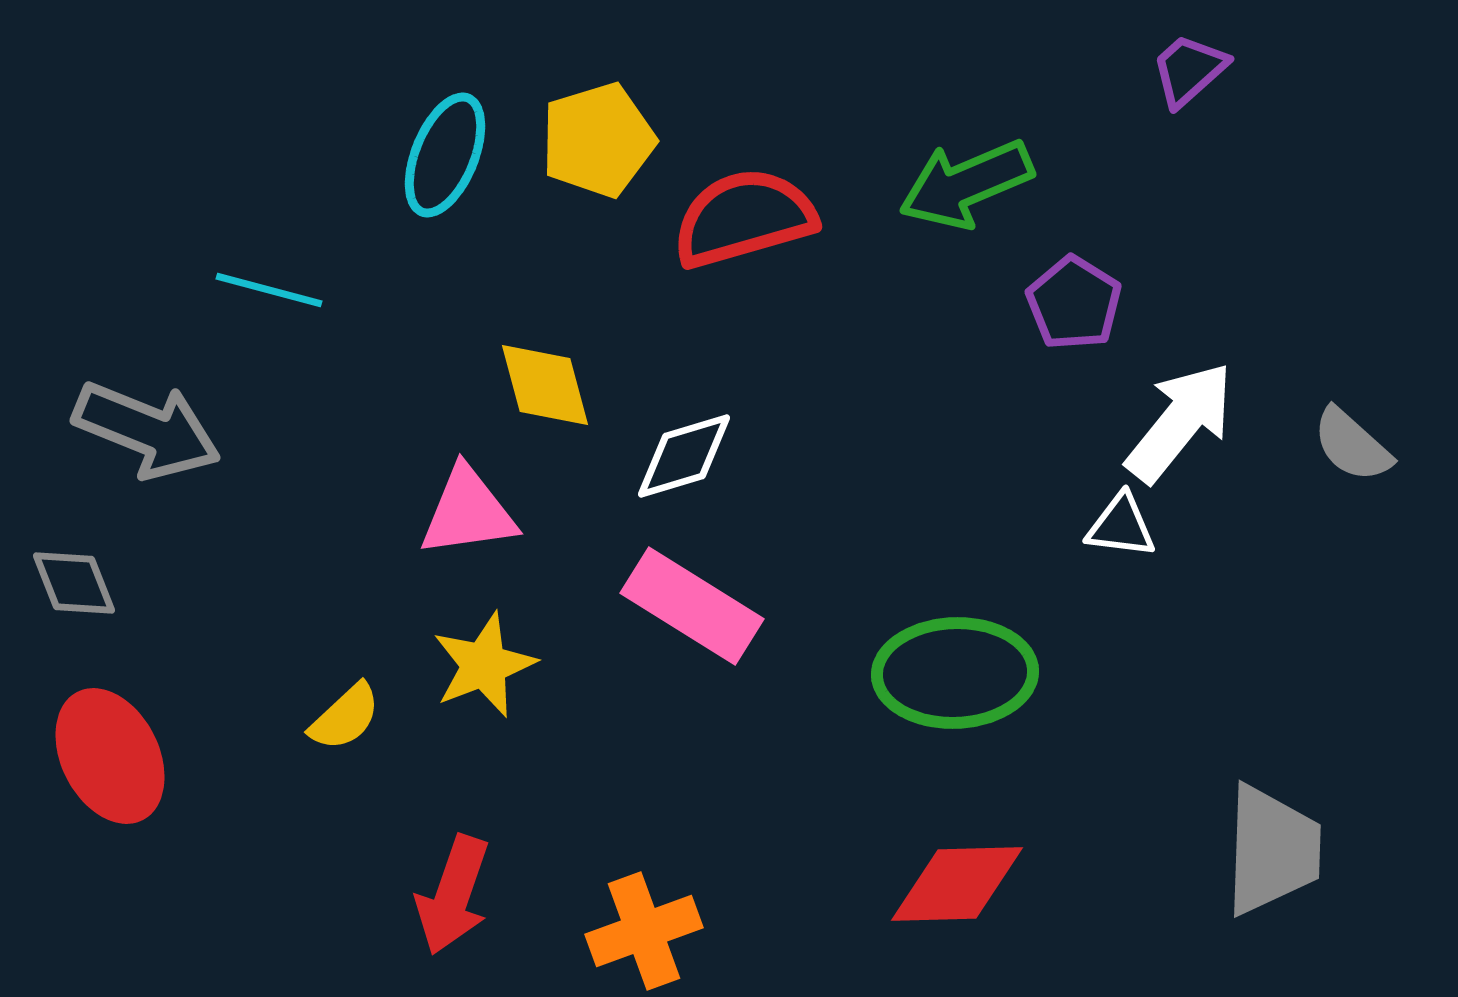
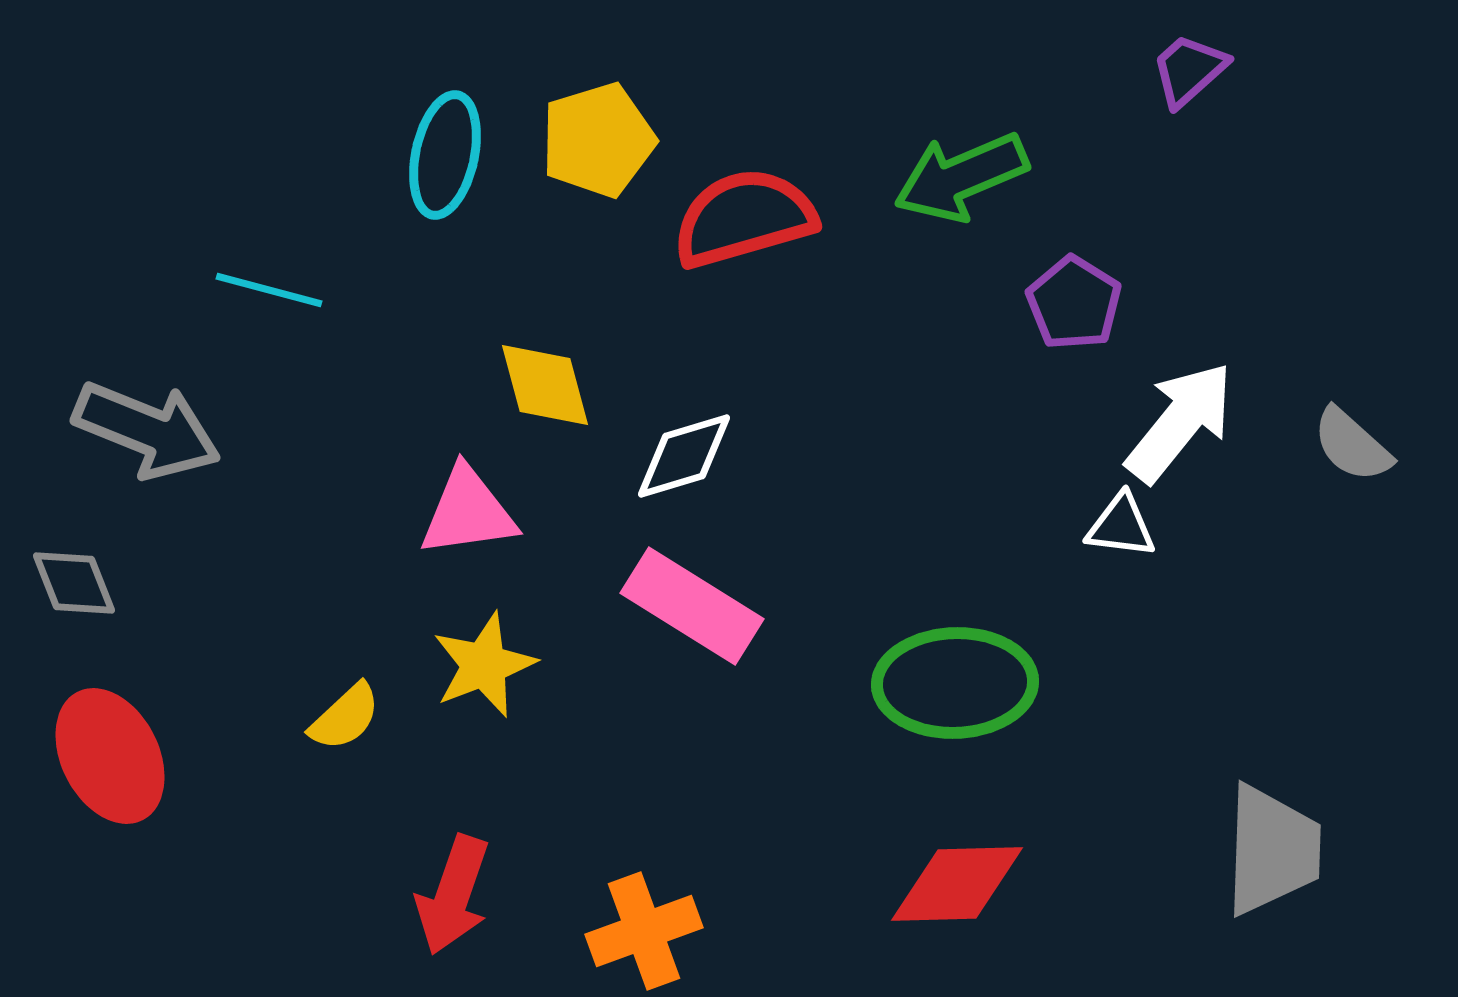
cyan ellipse: rotated 10 degrees counterclockwise
green arrow: moved 5 px left, 7 px up
green ellipse: moved 10 px down
